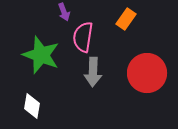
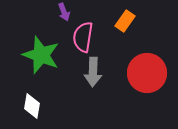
orange rectangle: moved 1 px left, 2 px down
